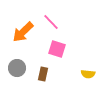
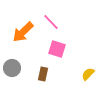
gray circle: moved 5 px left
yellow semicircle: rotated 128 degrees clockwise
